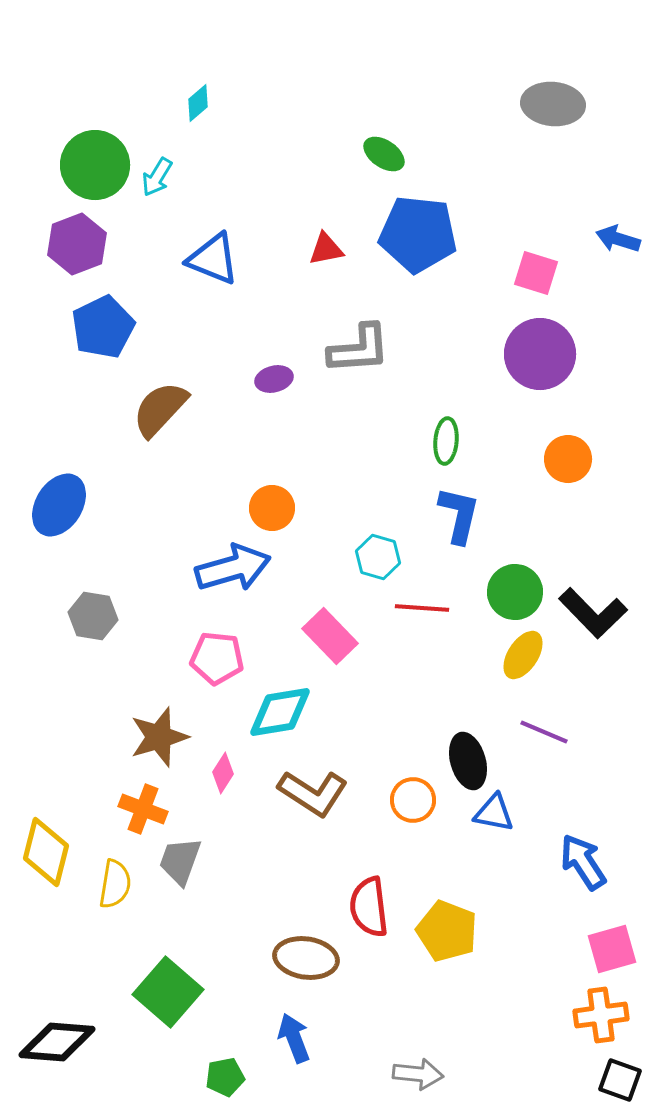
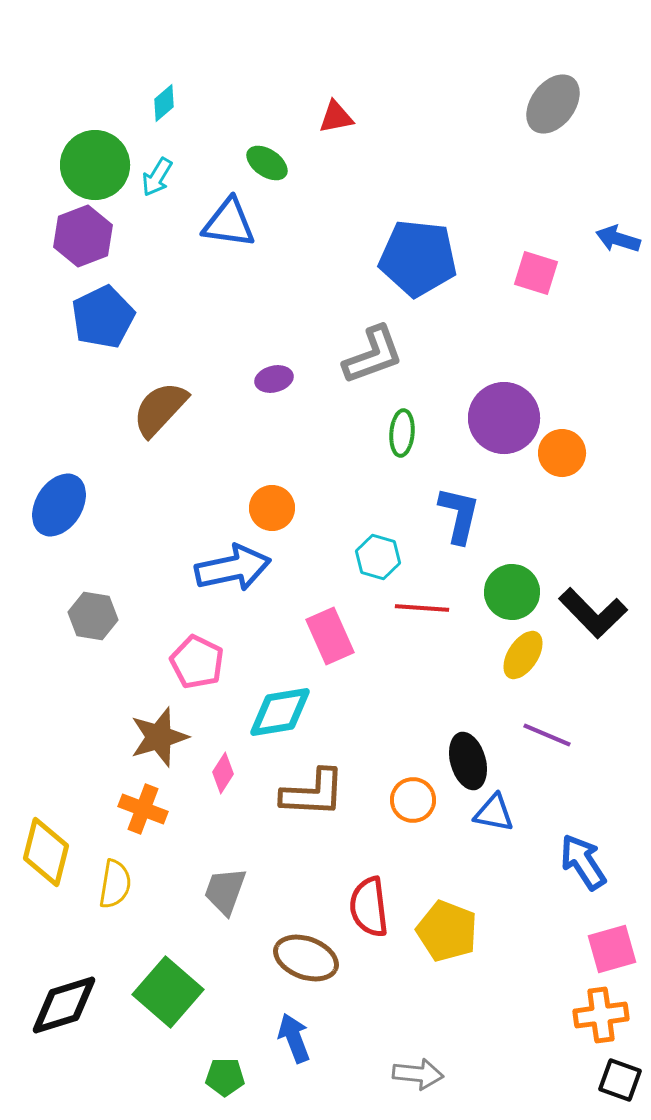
cyan diamond at (198, 103): moved 34 px left
gray ellipse at (553, 104): rotated 58 degrees counterclockwise
green ellipse at (384, 154): moved 117 px left, 9 px down
blue pentagon at (418, 234): moved 24 px down
purple hexagon at (77, 244): moved 6 px right, 8 px up
red triangle at (326, 249): moved 10 px right, 132 px up
blue triangle at (213, 259): moved 16 px right, 36 px up; rotated 14 degrees counterclockwise
blue pentagon at (103, 327): moved 10 px up
gray L-shape at (359, 349): moved 14 px right, 6 px down; rotated 16 degrees counterclockwise
purple circle at (540, 354): moved 36 px left, 64 px down
green ellipse at (446, 441): moved 44 px left, 8 px up
orange circle at (568, 459): moved 6 px left, 6 px up
blue arrow at (233, 568): rotated 4 degrees clockwise
green circle at (515, 592): moved 3 px left
pink rectangle at (330, 636): rotated 20 degrees clockwise
pink pentagon at (217, 658): moved 20 px left, 4 px down; rotated 20 degrees clockwise
purple line at (544, 732): moved 3 px right, 3 px down
brown L-shape at (313, 793): rotated 30 degrees counterclockwise
gray trapezoid at (180, 861): moved 45 px right, 30 px down
brown ellipse at (306, 958): rotated 12 degrees clockwise
black diamond at (57, 1042): moved 7 px right, 37 px up; rotated 22 degrees counterclockwise
green pentagon at (225, 1077): rotated 12 degrees clockwise
